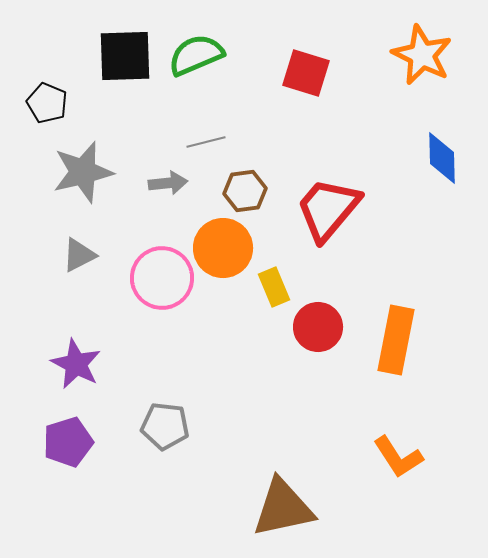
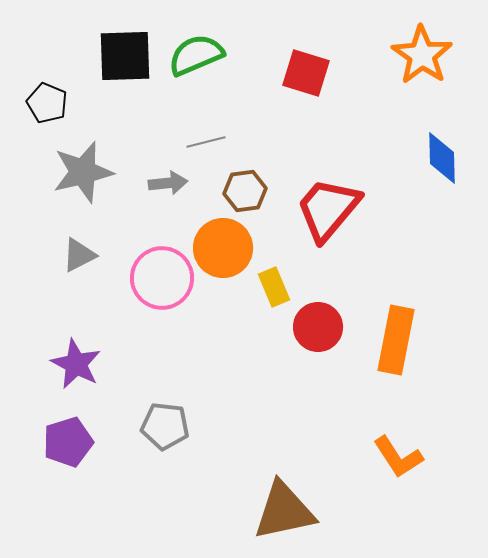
orange star: rotated 8 degrees clockwise
brown triangle: moved 1 px right, 3 px down
